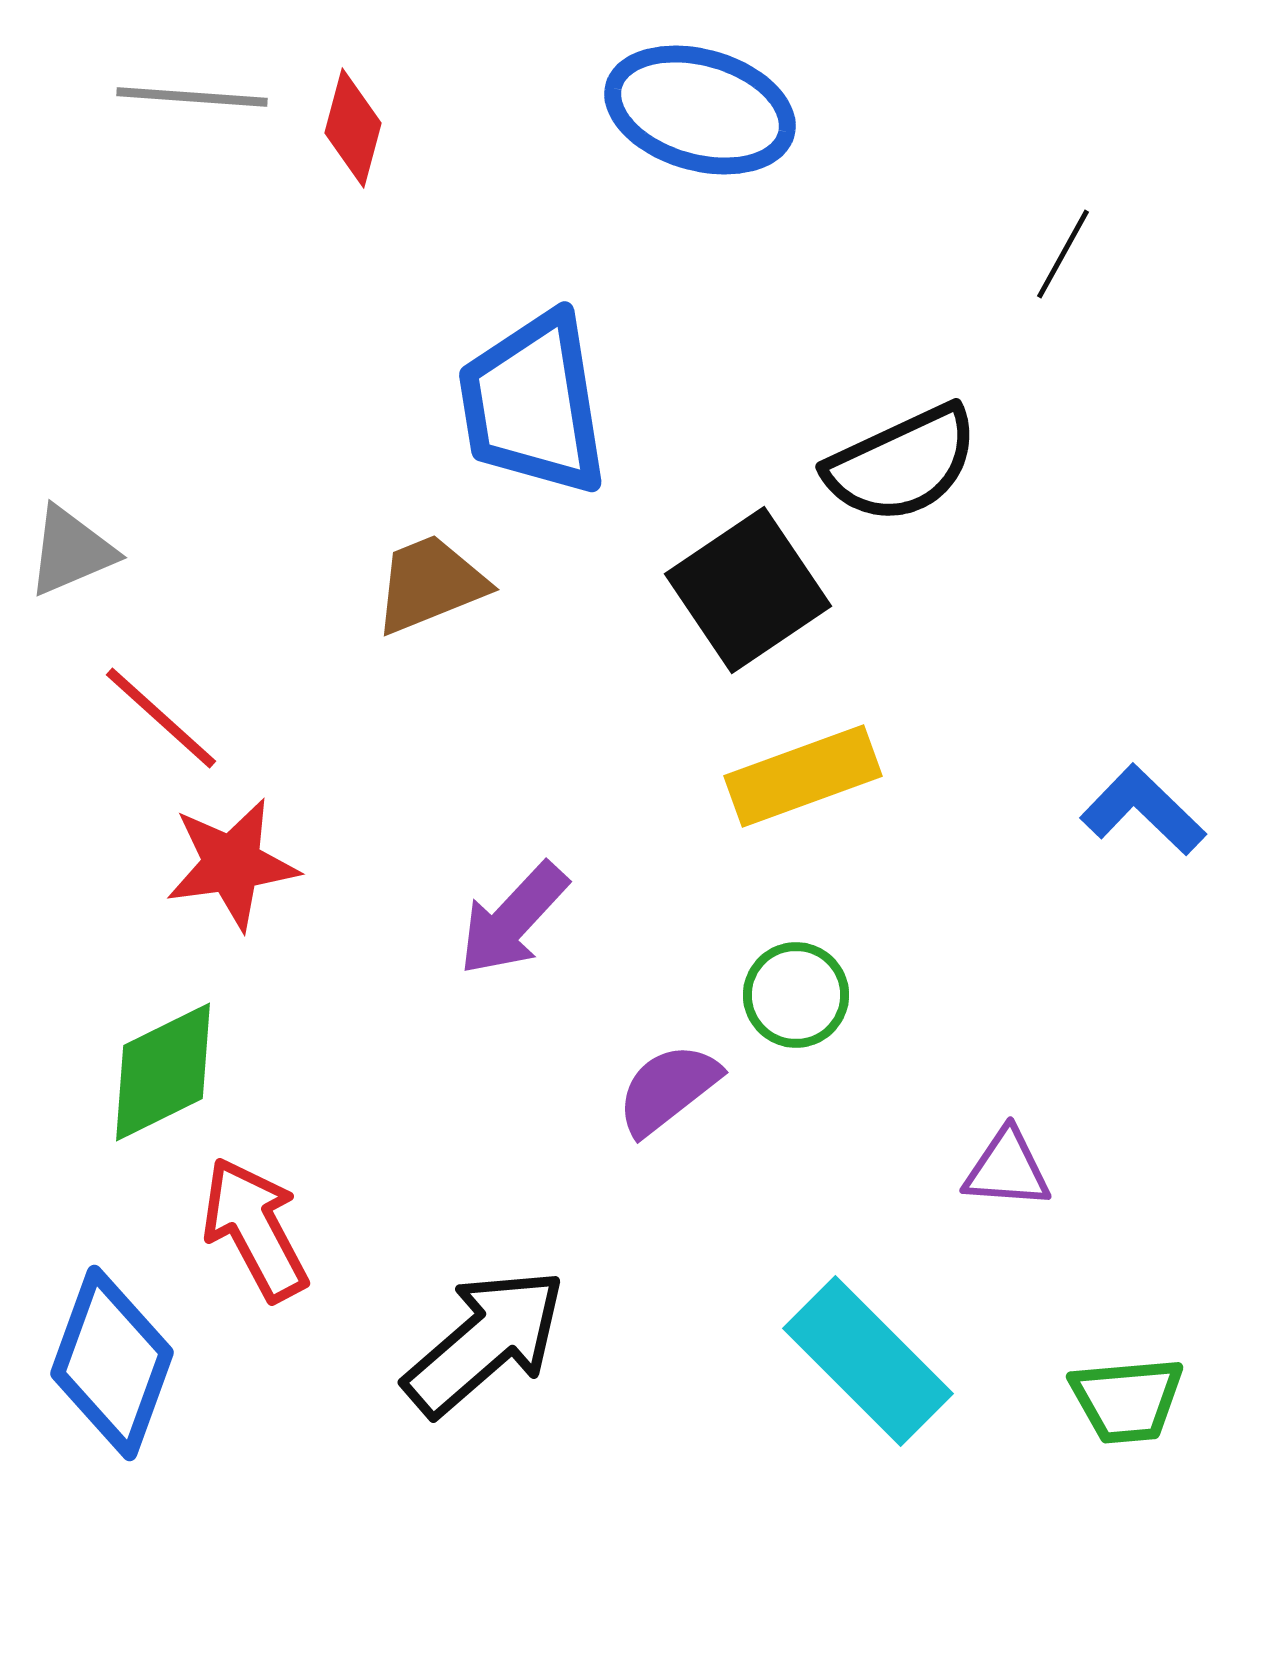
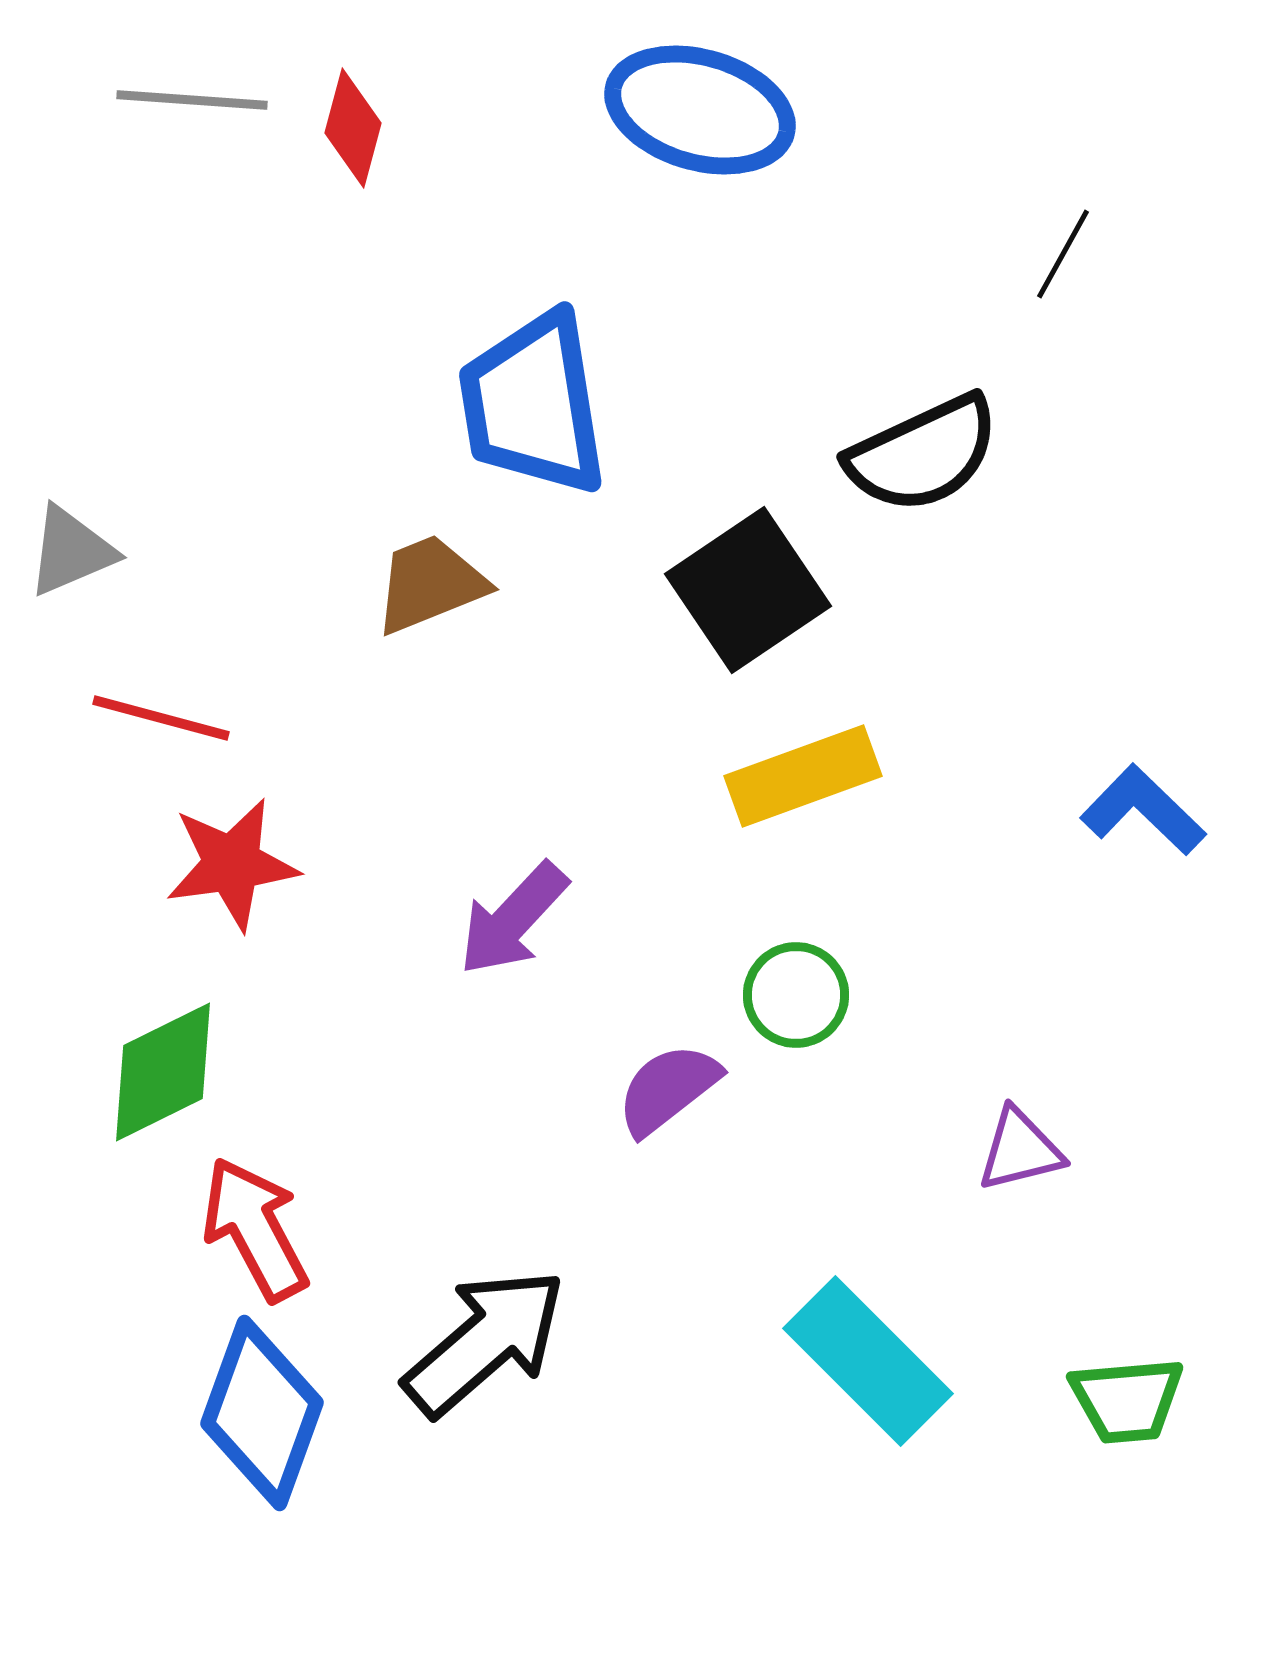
gray line: moved 3 px down
black semicircle: moved 21 px right, 10 px up
red line: rotated 27 degrees counterclockwise
purple triangle: moved 13 px right, 19 px up; rotated 18 degrees counterclockwise
blue diamond: moved 150 px right, 50 px down
